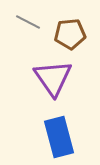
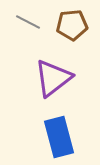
brown pentagon: moved 2 px right, 9 px up
purple triangle: rotated 27 degrees clockwise
